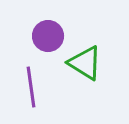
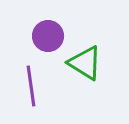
purple line: moved 1 px up
